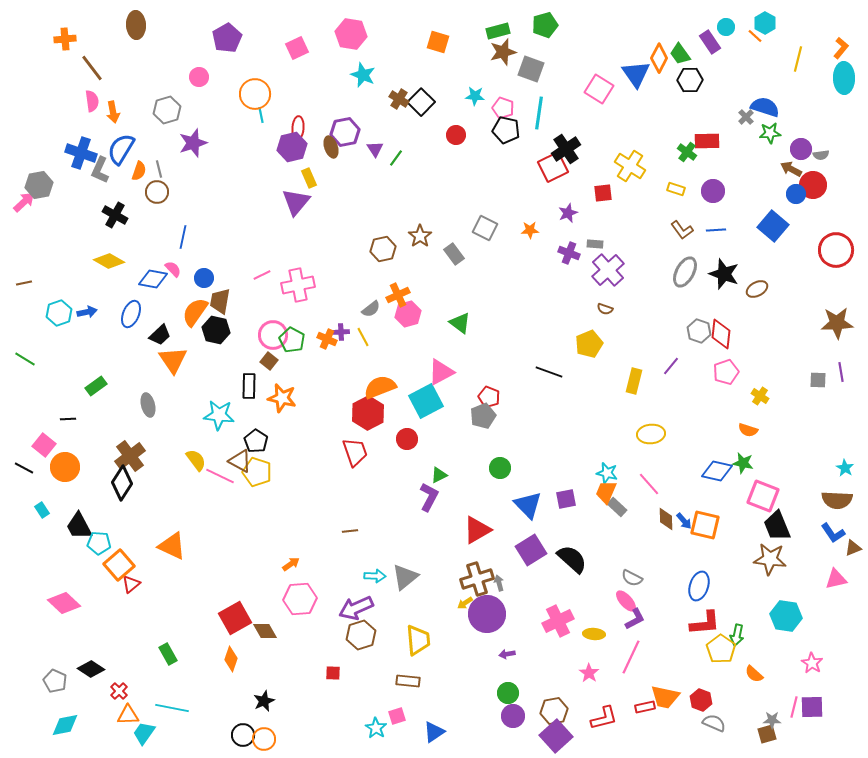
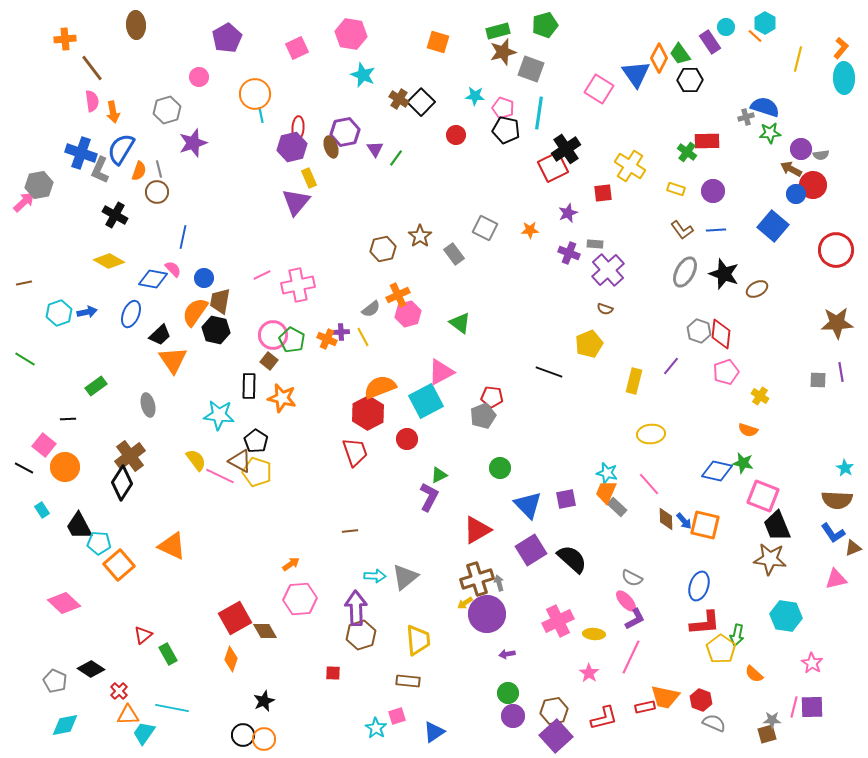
gray cross at (746, 117): rotated 28 degrees clockwise
red pentagon at (489, 397): moved 3 px right; rotated 15 degrees counterclockwise
red triangle at (131, 584): moved 12 px right, 51 px down
purple arrow at (356, 608): rotated 112 degrees clockwise
